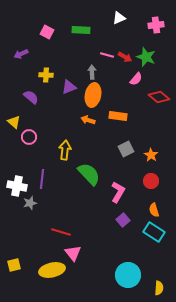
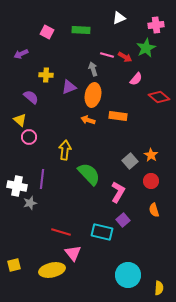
green star: moved 9 px up; rotated 24 degrees clockwise
gray arrow: moved 1 px right, 3 px up; rotated 16 degrees counterclockwise
yellow triangle: moved 6 px right, 2 px up
gray square: moved 4 px right, 12 px down; rotated 14 degrees counterclockwise
cyan rectangle: moved 52 px left; rotated 20 degrees counterclockwise
